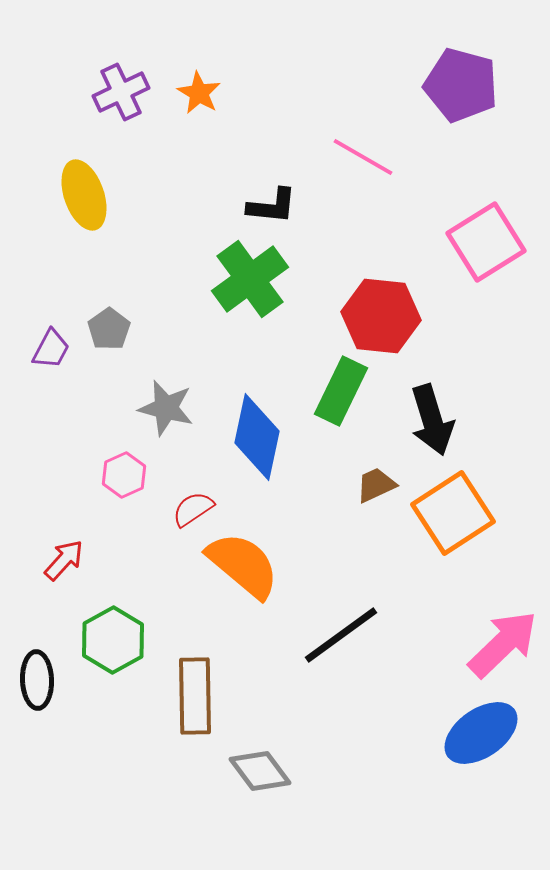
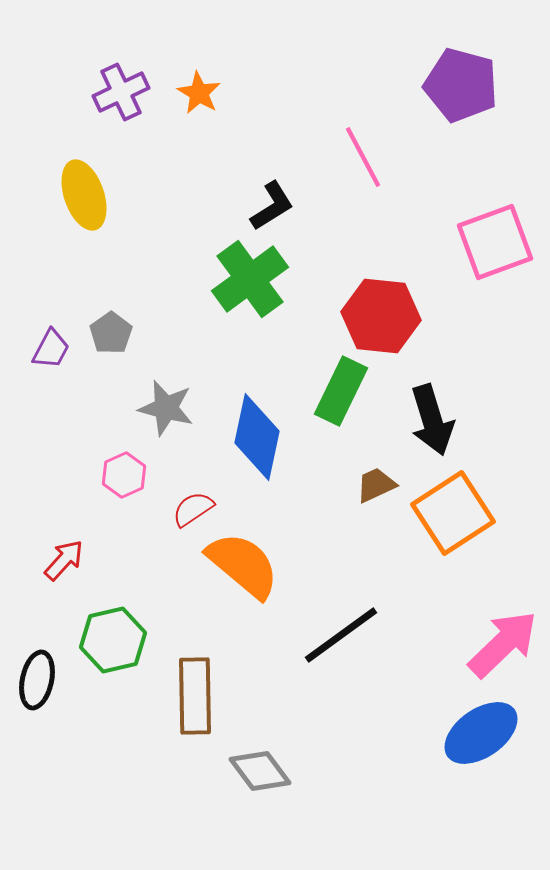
pink line: rotated 32 degrees clockwise
black L-shape: rotated 38 degrees counterclockwise
pink square: moved 9 px right; rotated 12 degrees clockwise
gray pentagon: moved 2 px right, 4 px down
green hexagon: rotated 16 degrees clockwise
black ellipse: rotated 14 degrees clockwise
